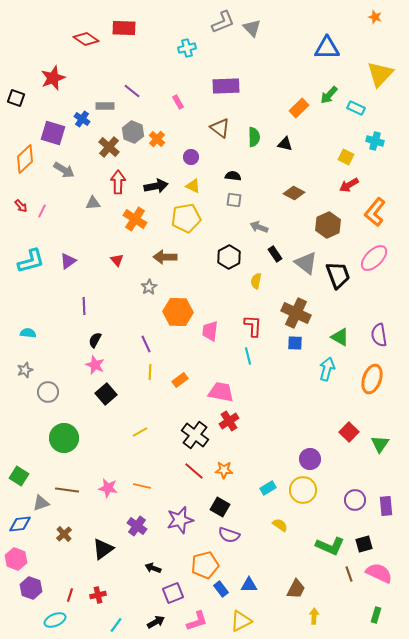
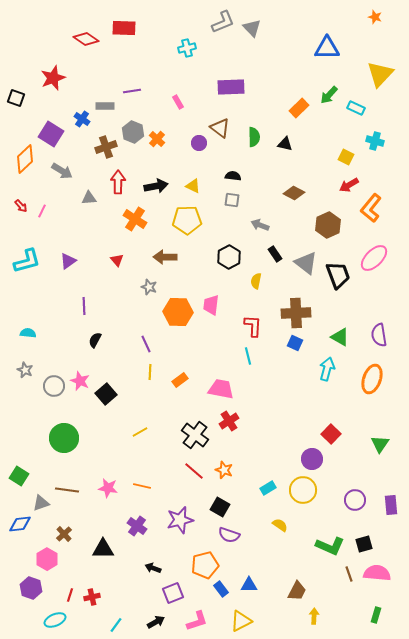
purple rectangle at (226, 86): moved 5 px right, 1 px down
purple line at (132, 91): rotated 48 degrees counterclockwise
purple square at (53, 133): moved 2 px left, 1 px down; rotated 15 degrees clockwise
brown cross at (109, 147): moved 3 px left; rotated 30 degrees clockwise
purple circle at (191, 157): moved 8 px right, 14 px up
gray arrow at (64, 170): moved 2 px left, 1 px down
gray square at (234, 200): moved 2 px left
gray triangle at (93, 203): moved 4 px left, 5 px up
orange L-shape at (375, 212): moved 4 px left, 4 px up
yellow pentagon at (186, 218): moved 1 px right, 2 px down; rotated 8 degrees clockwise
gray arrow at (259, 227): moved 1 px right, 2 px up
cyan L-shape at (31, 261): moved 4 px left
gray star at (149, 287): rotated 21 degrees counterclockwise
brown cross at (296, 313): rotated 28 degrees counterclockwise
pink trapezoid at (210, 331): moved 1 px right, 26 px up
blue square at (295, 343): rotated 21 degrees clockwise
pink star at (95, 365): moved 15 px left, 16 px down
gray star at (25, 370): rotated 28 degrees counterclockwise
gray circle at (48, 392): moved 6 px right, 6 px up
pink trapezoid at (221, 392): moved 3 px up
red square at (349, 432): moved 18 px left, 2 px down
purple circle at (310, 459): moved 2 px right
orange star at (224, 470): rotated 18 degrees clockwise
purple rectangle at (386, 506): moved 5 px right, 1 px up
black triangle at (103, 549): rotated 35 degrees clockwise
pink hexagon at (16, 559): moved 31 px right; rotated 10 degrees clockwise
pink semicircle at (379, 573): moved 2 px left; rotated 20 degrees counterclockwise
brown trapezoid at (296, 589): moved 1 px right, 2 px down
red cross at (98, 595): moved 6 px left, 2 px down
